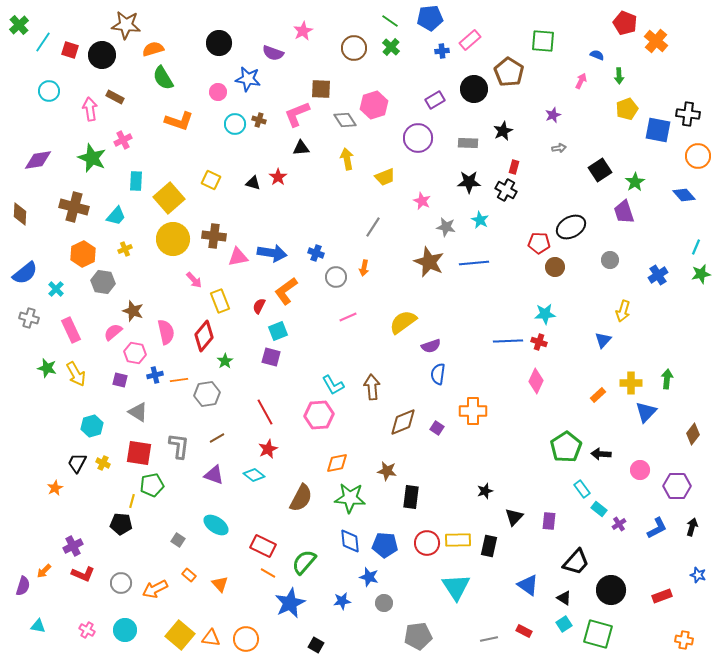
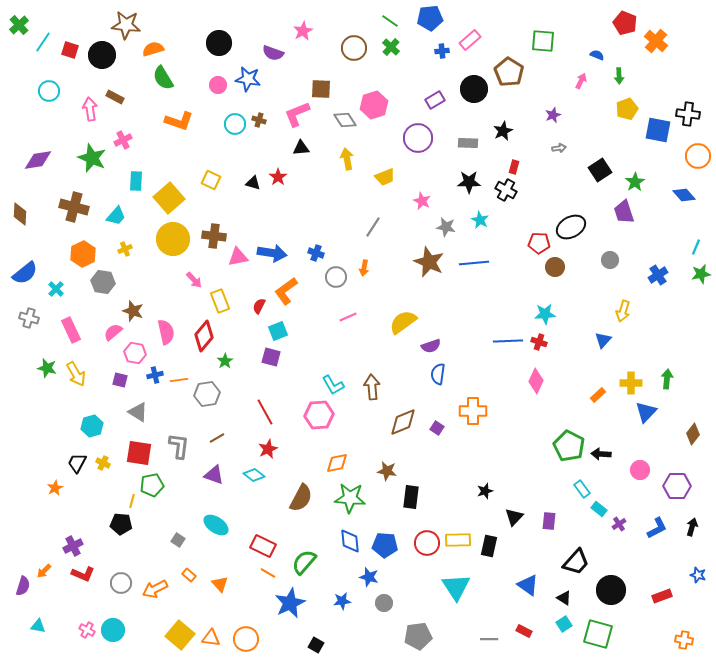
pink circle at (218, 92): moved 7 px up
green pentagon at (566, 447): moved 3 px right, 1 px up; rotated 12 degrees counterclockwise
cyan circle at (125, 630): moved 12 px left
gray line at (489, 639): rotated 12 degrees clockwise
